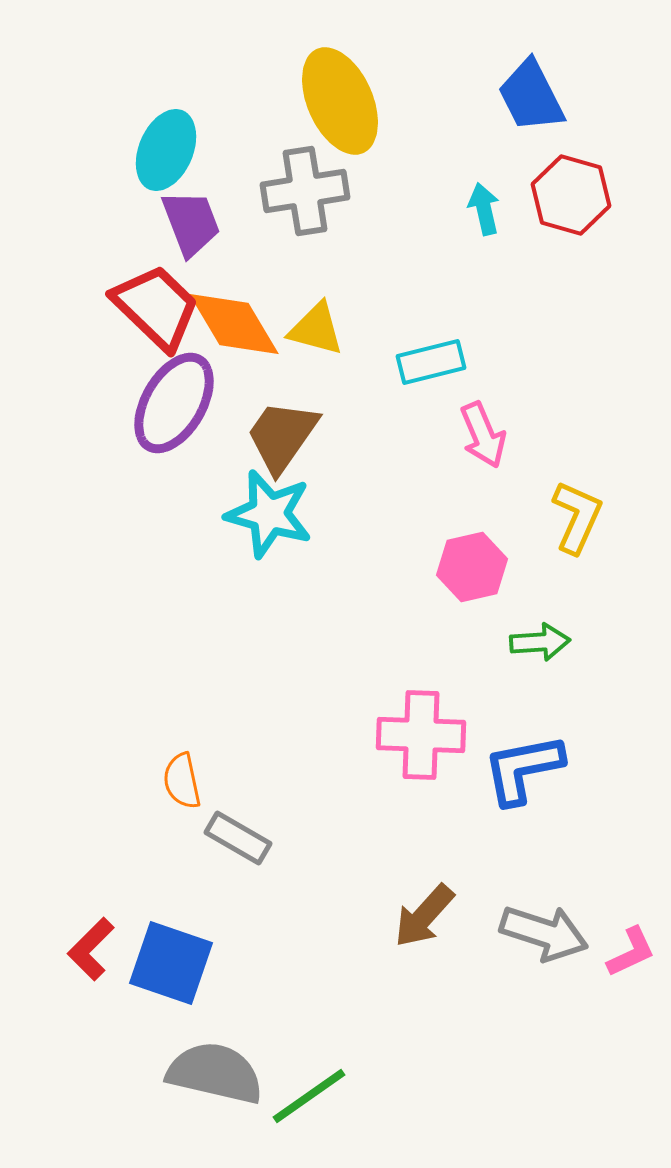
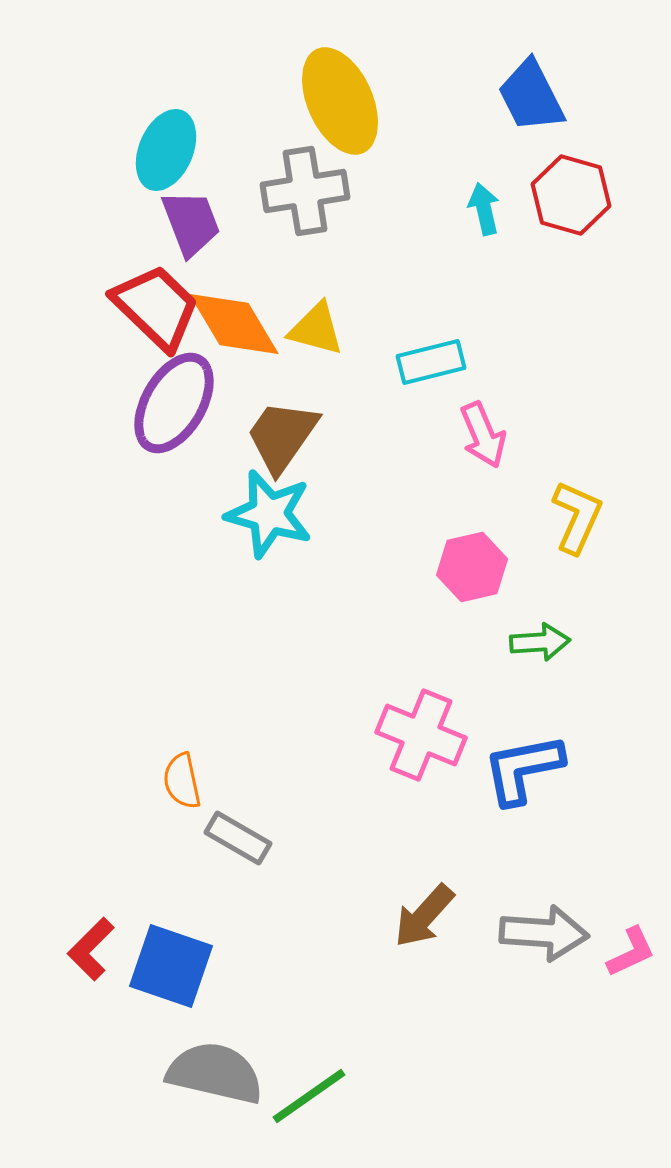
pink cross: rotated 20 degrees clockwise
gray arrow: rotated 14 degrees counterclockwise
blue square: moved 3 px down
